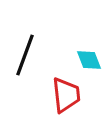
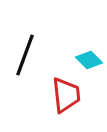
cyan diamond: rotated 24 degrees counterclockwise
